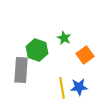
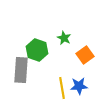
blue star: moved 1 px up
